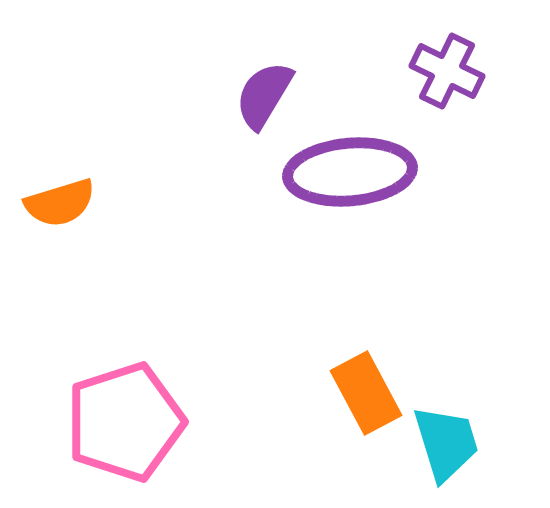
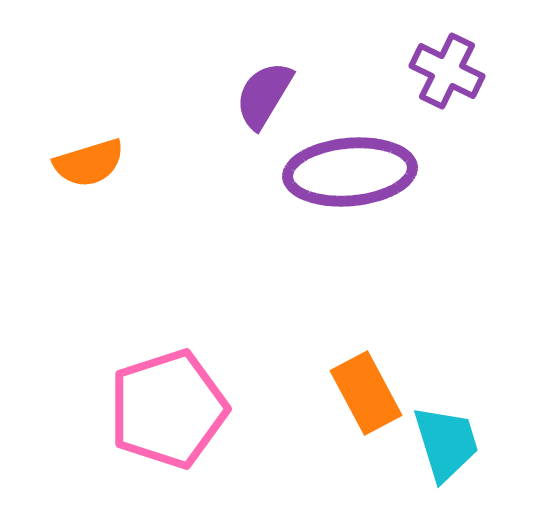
orange semicircle: moved 29 px right, 40 px up
pink pentagon: moved 43 px right, 13 px up
